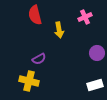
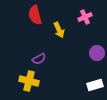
yellow arrow: rotated 14 degrees counterclockwise
